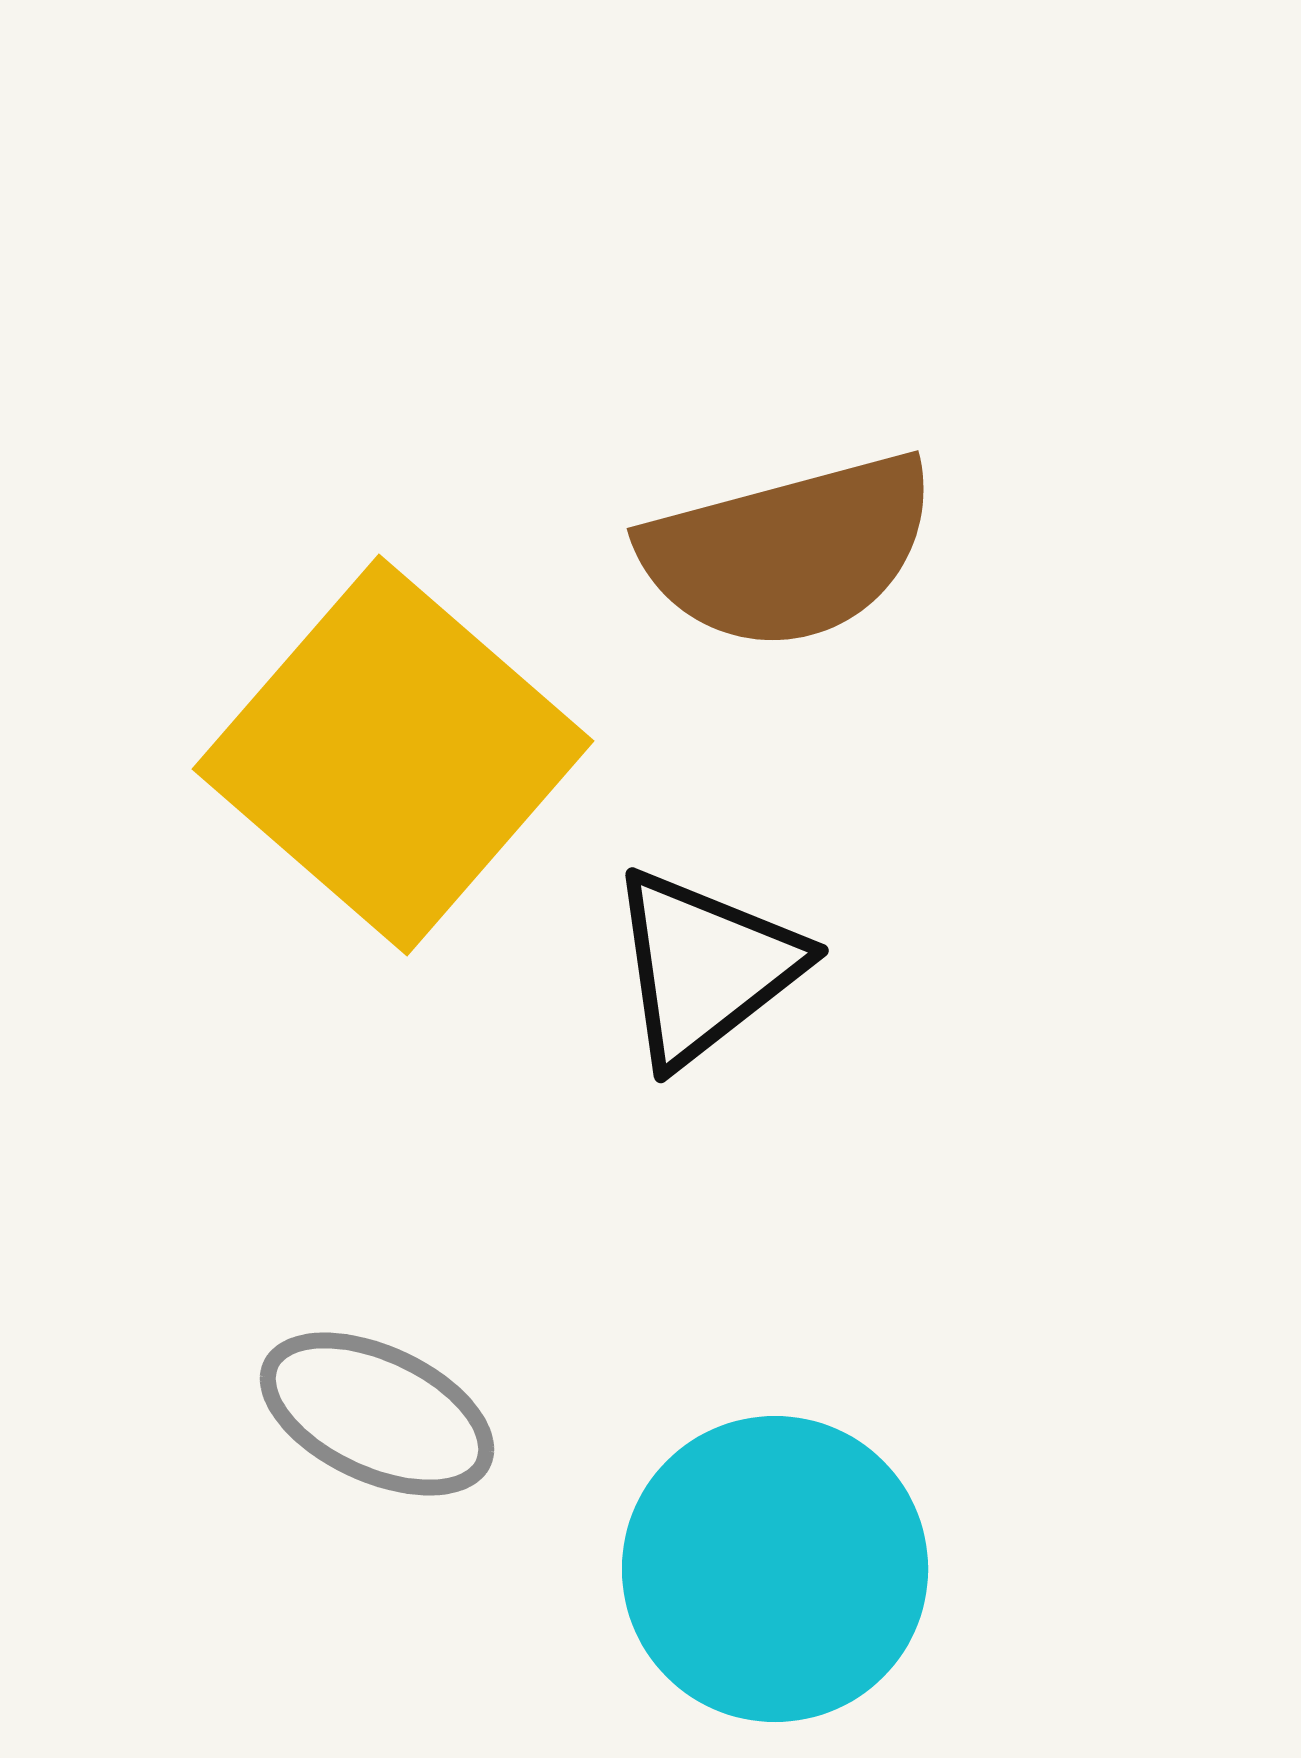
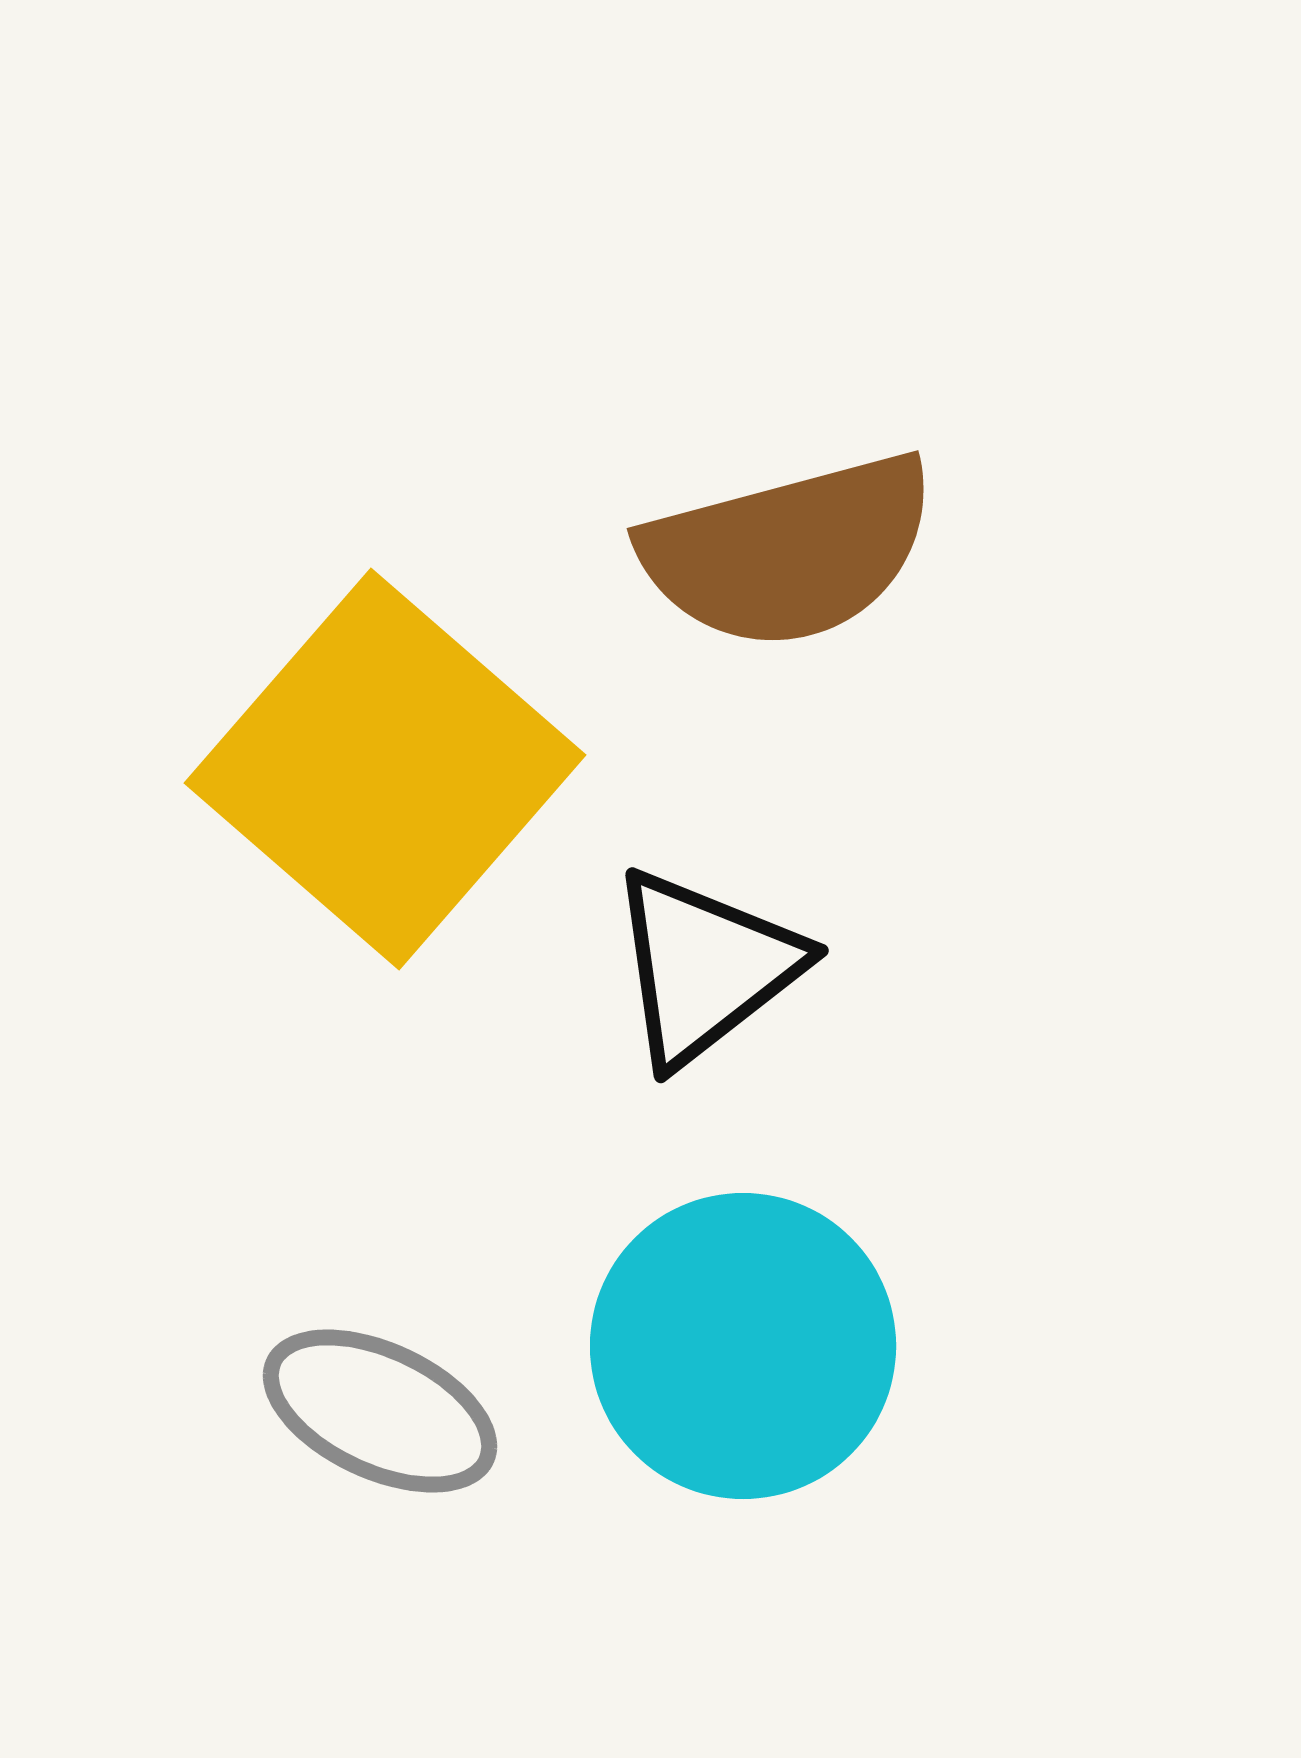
yellow square: moved 8 px left, 14 px down
gray ellipse: moved 3 px right, 3 px up
cyan circle: moved 32 px left, 223 px up
